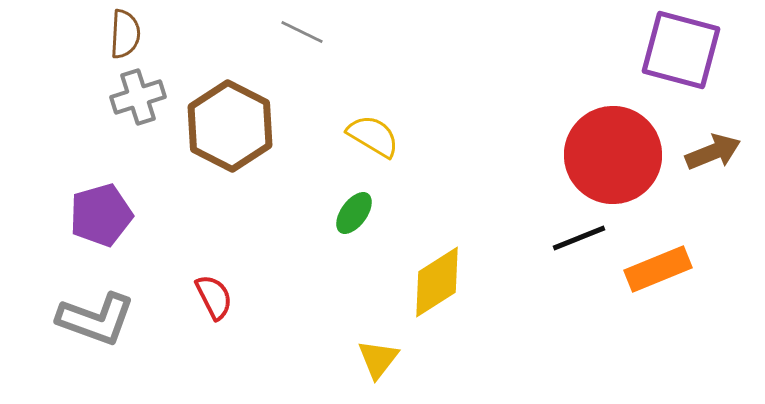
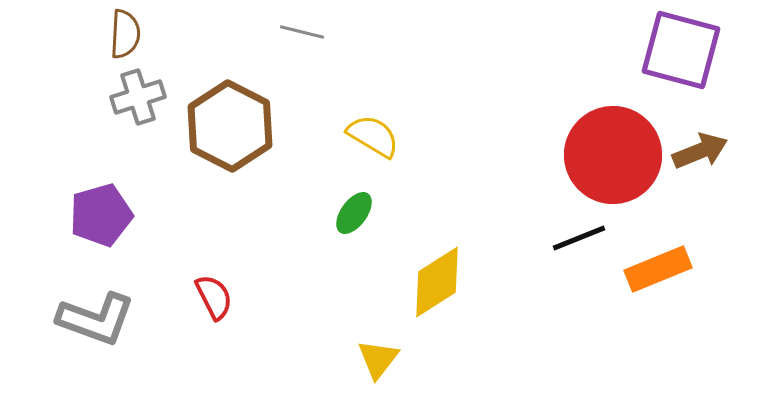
gray line: rotated 12 degrees counterclockwise
brown arrow: moved 13 px left, 1 px up
